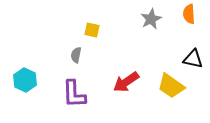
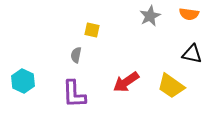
orange semicircle: rotated 78 degrees counterclockwise
gray star: moved 1 px left, 3 px up
black triangle: moved 1 px left, 5 px up
cyan hexagon: moved 2 px left, 1 px down
